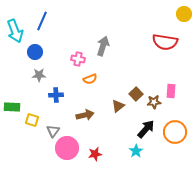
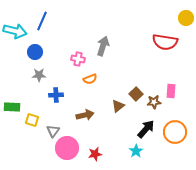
yellow circle: moved 2 px right, 4 px down
cyan arrow: rotated 55 degrees counterclockwise
